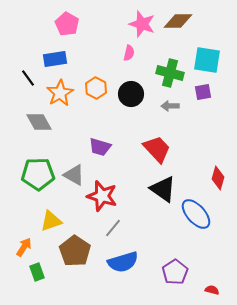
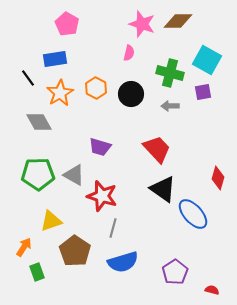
cyan square: rotated 20 degrees clockwise
blue ellipse: moved 3 px left
gray line: rotated 24 degrees counterclockwise
